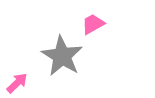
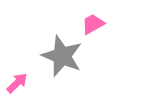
gray star: rotated 9 degrees counterclockwise
